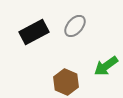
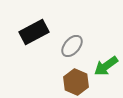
gray ellipse: moved 3 px left, 20 px down
brown hexagon: moved 10 px right
